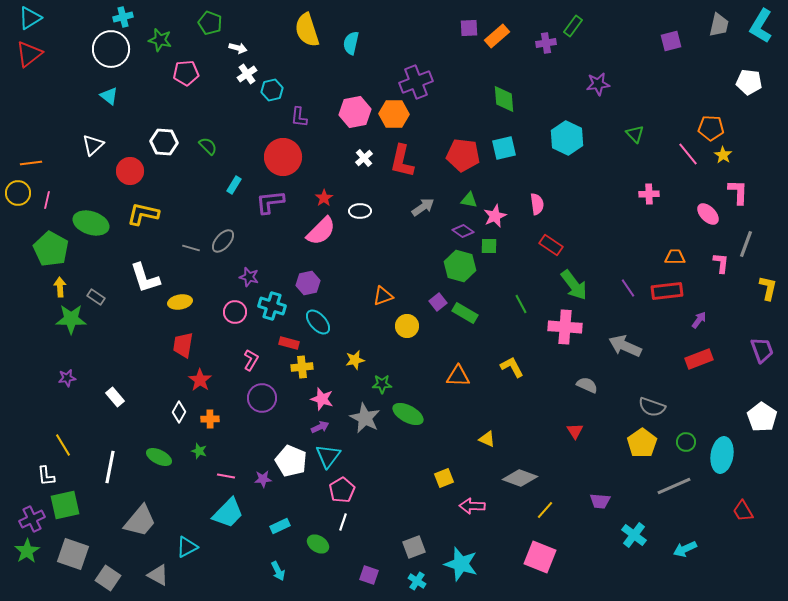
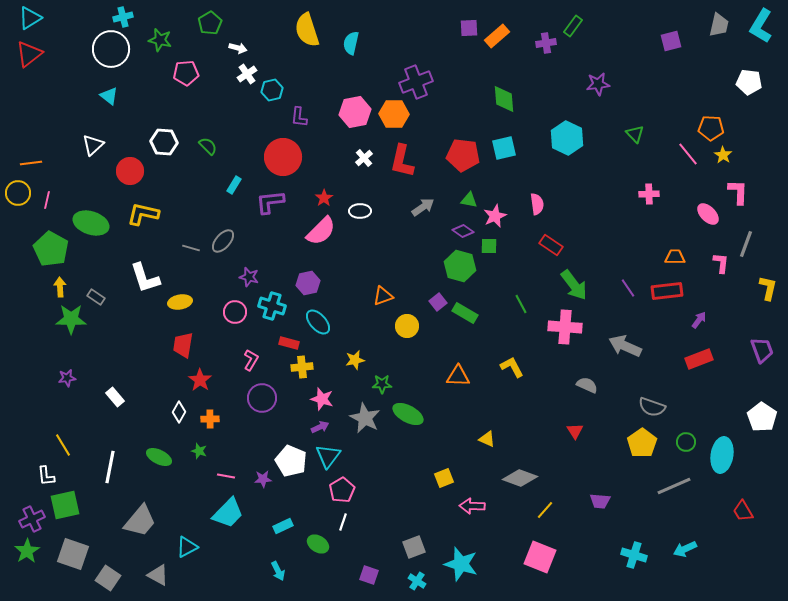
green pentagon at (210, 23): rotated 20 degrees clockwise
cyan rectangle at (280, 526): moved 3 px right
cyan cross at (634, 535): moved 20 px down; rotated 20 degrees counterclockwise
